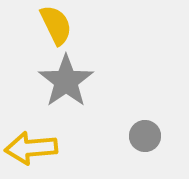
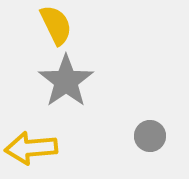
gray circle: moved 5 px right
